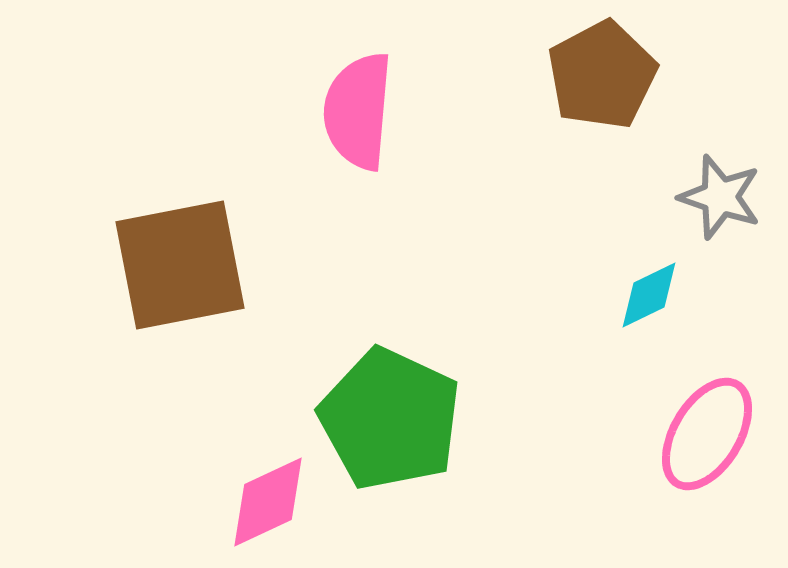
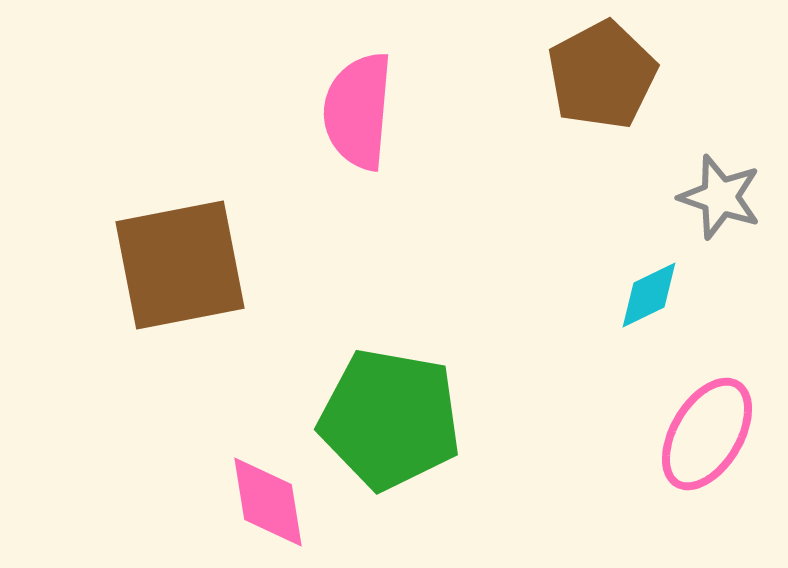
green pentagon: rotated 15 degrees counterclockwise
pink diamond: rotated 74 degrees counterclockwise
